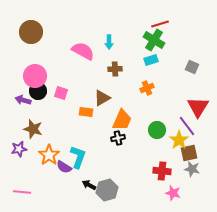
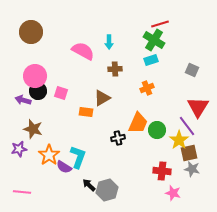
gray square: moved 3 px down
orange trapezoid: moved 16 px right, 3 px down
black arrow: rotated 16 degrees clockwise
